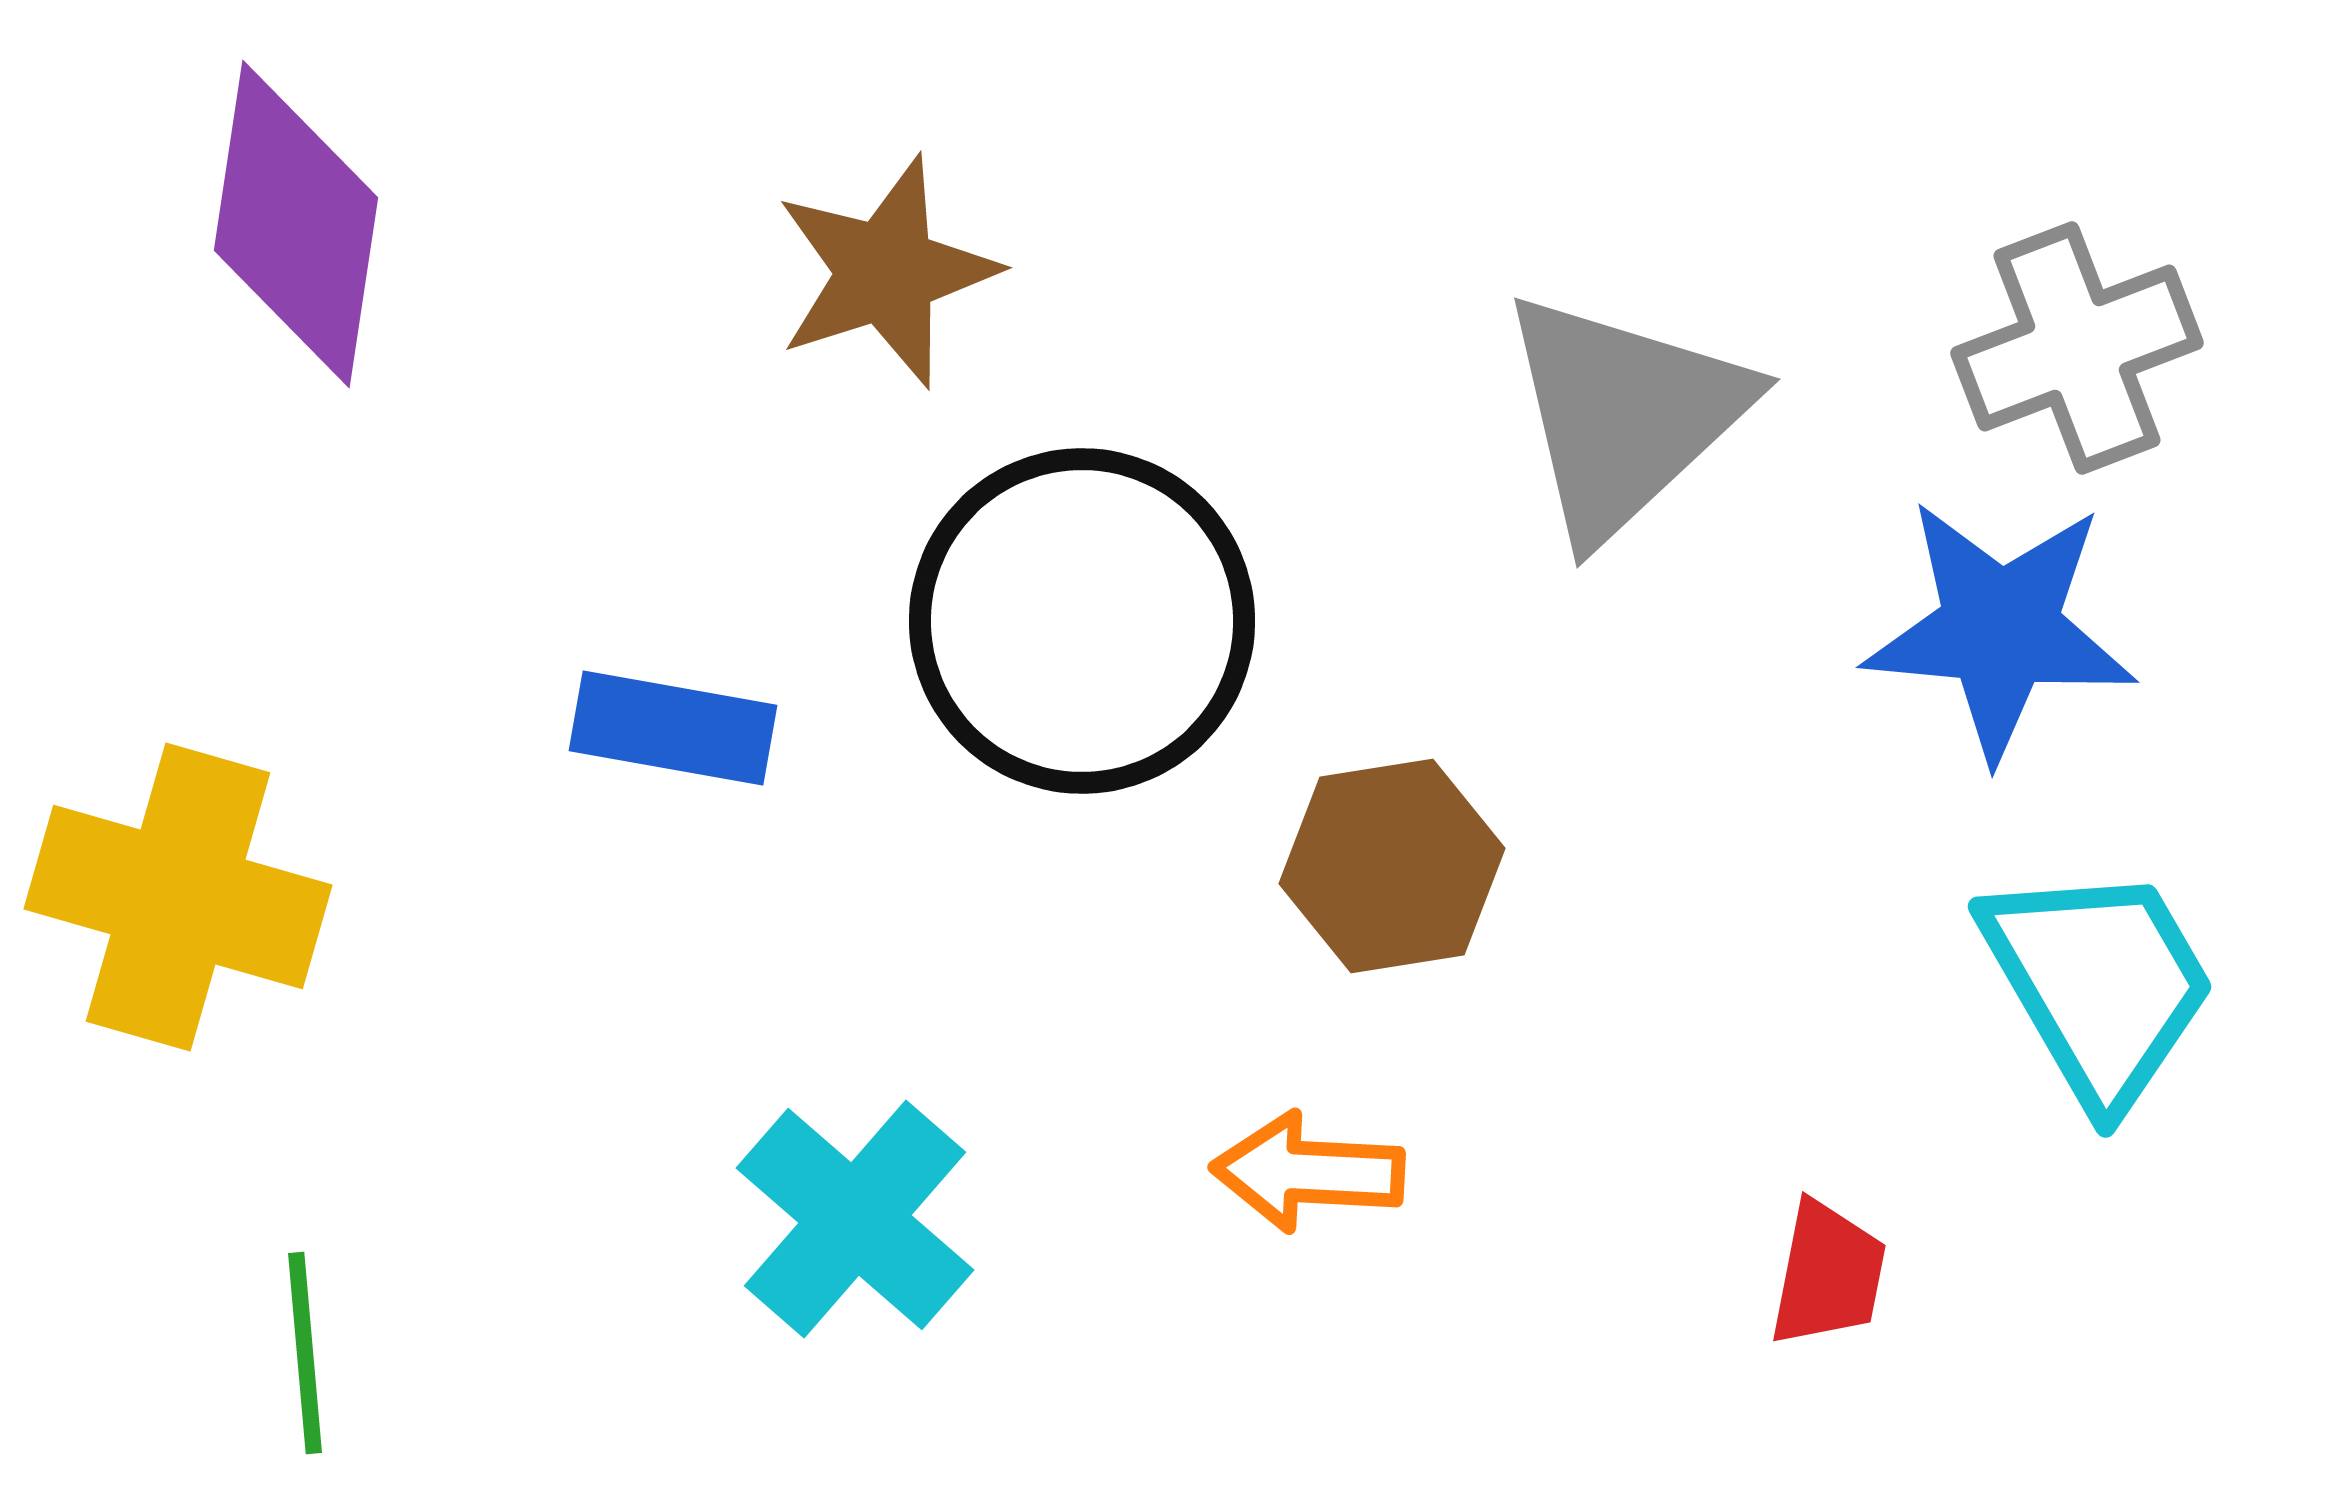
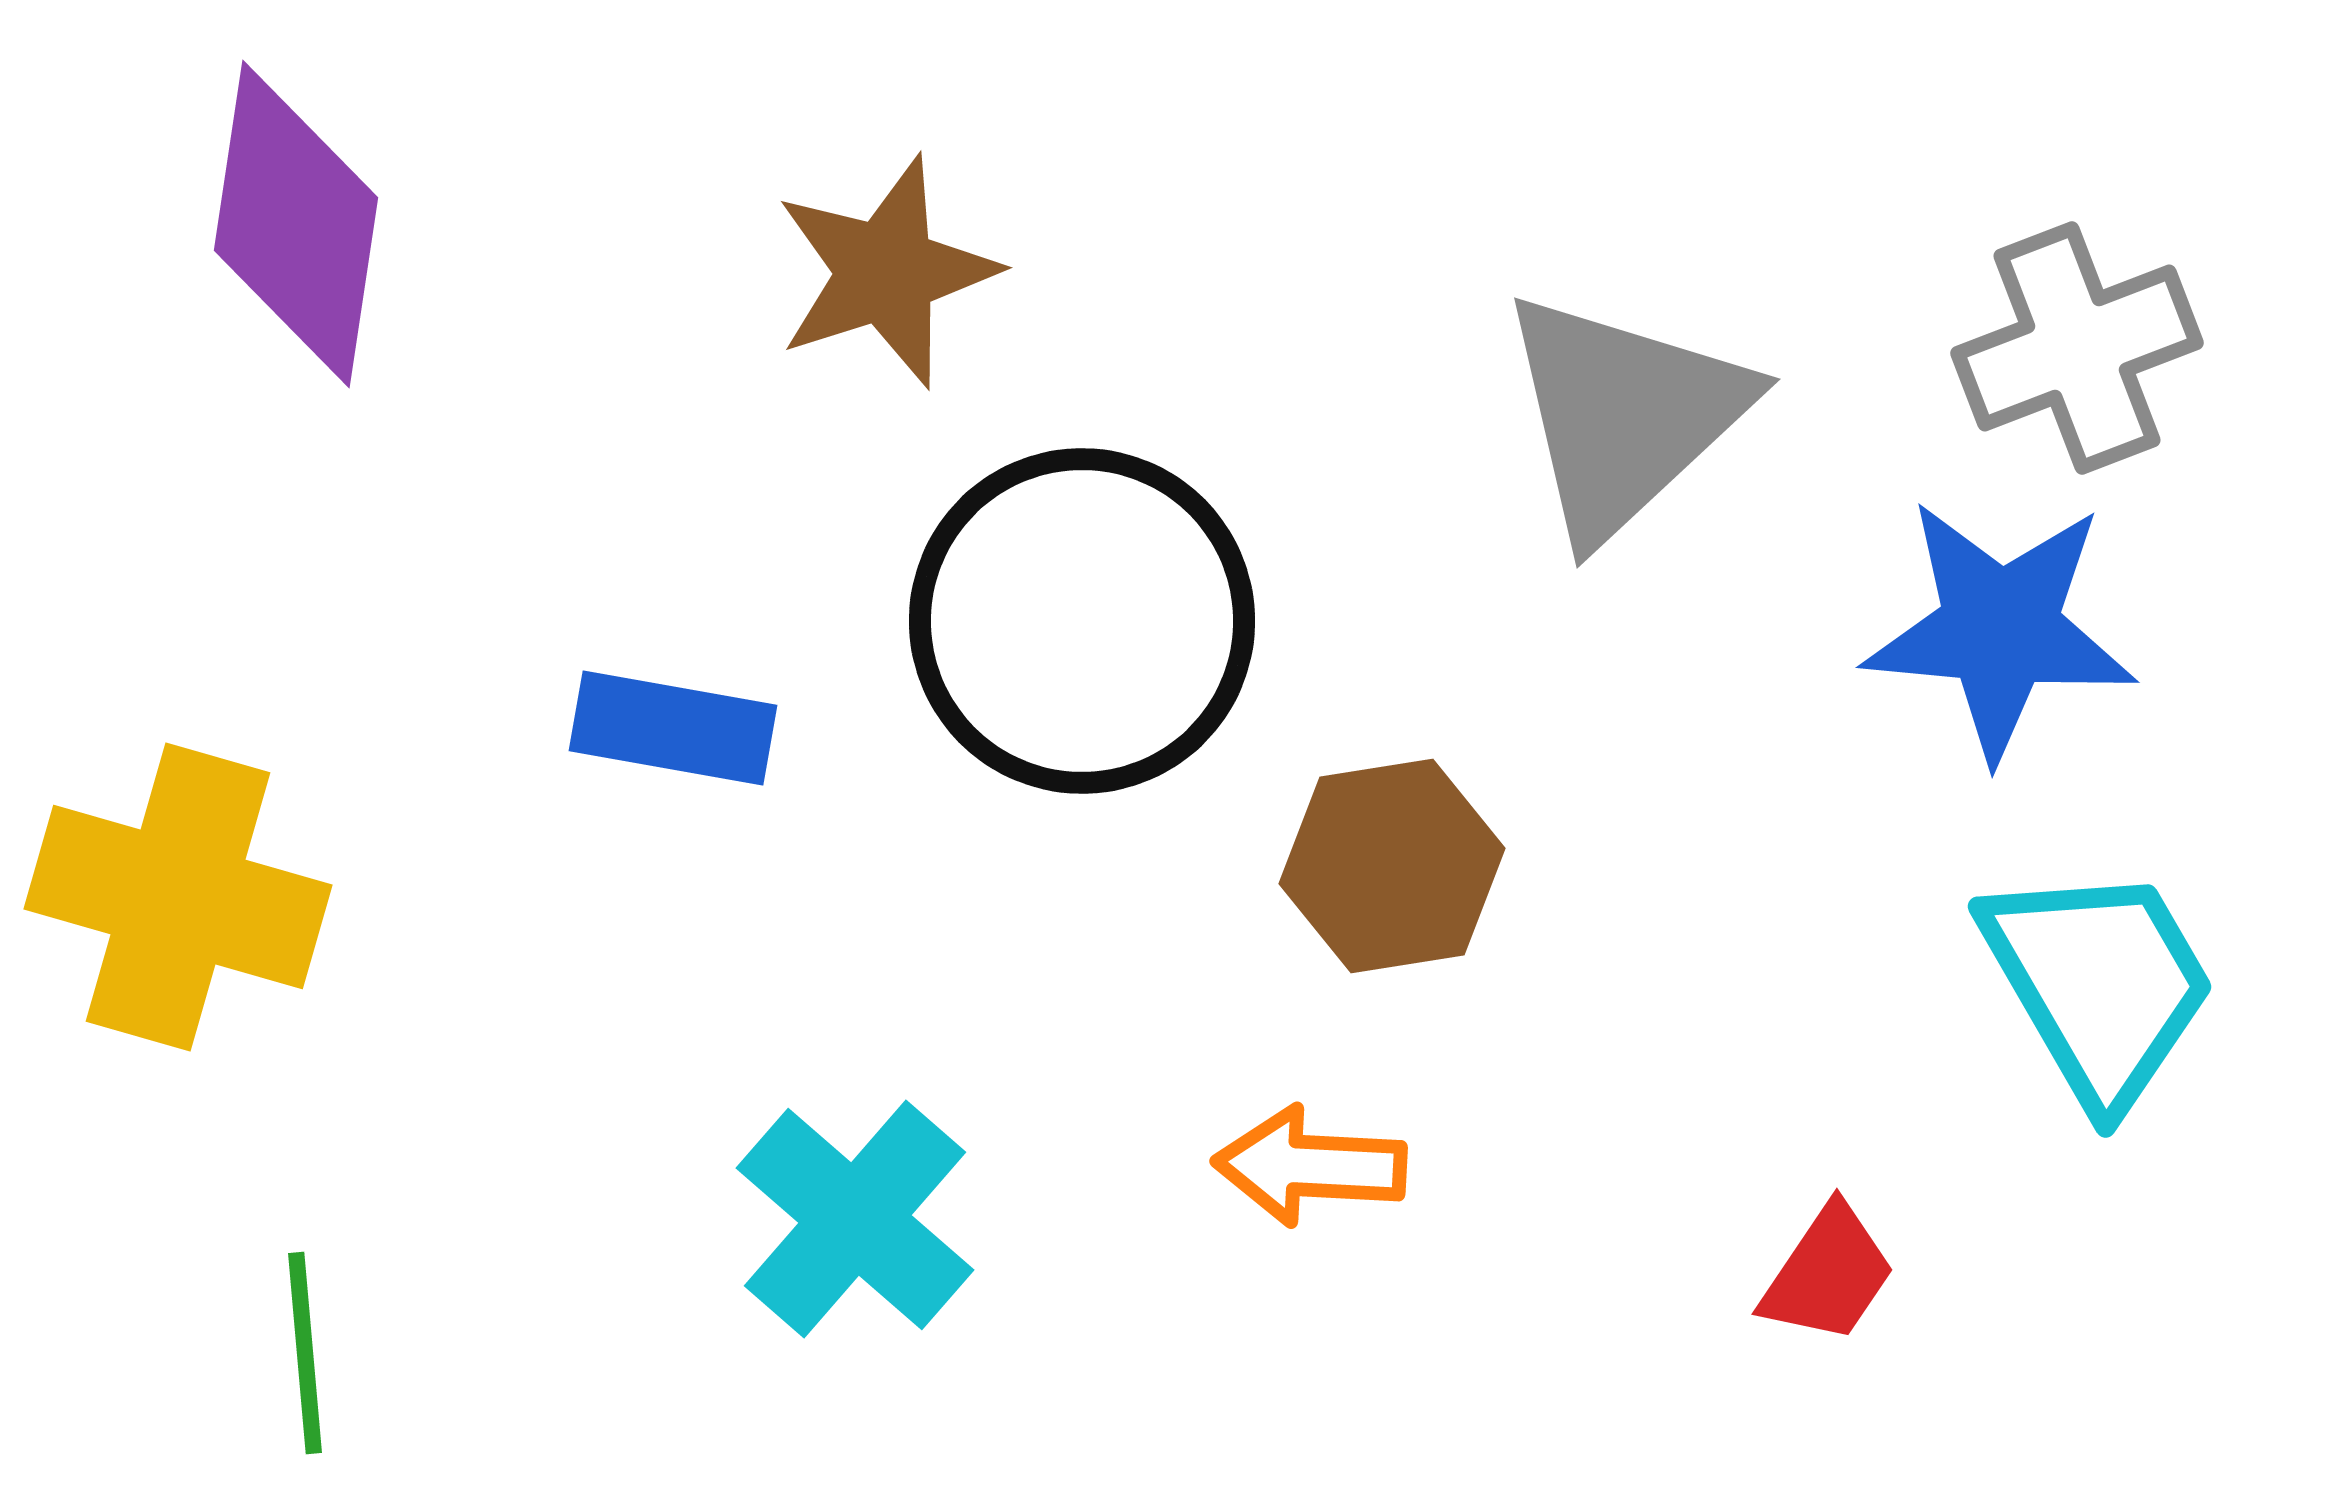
orange arrow: moved 2 px right, 6 px up
red trapezoid: rotated 23 degrees clockwise
